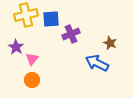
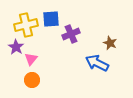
yellow cross: moved 10 px down
pink triangle: moved 1 px left
